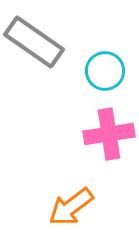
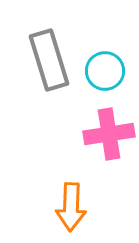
gray rectangle: moved 15 px right, 18 px down; rotated 38 degrees clockwise
orange arrow: rotated 51 degrees counterclockwise
